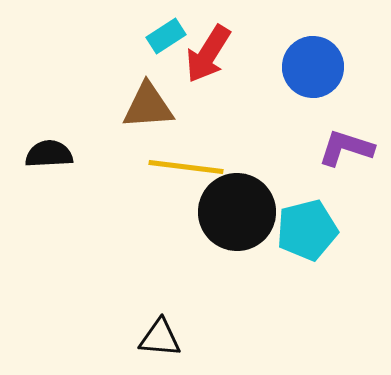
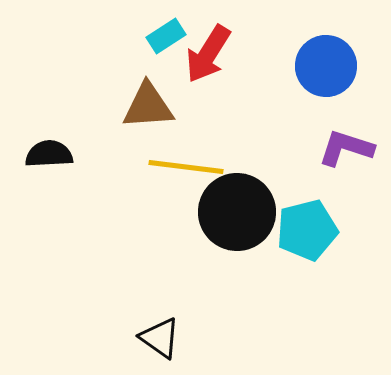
blue circle: moved 13 px right, 1 px up
black triangle: rotated 30 degrees clockwise
